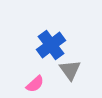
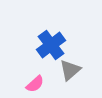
gray triangle: rotated 25 degrees clockwise
